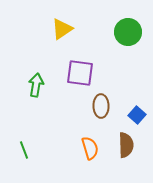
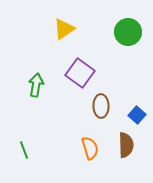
yellow triangle: moved 2 px right
purple square: rotated 28 degrees clockwise
